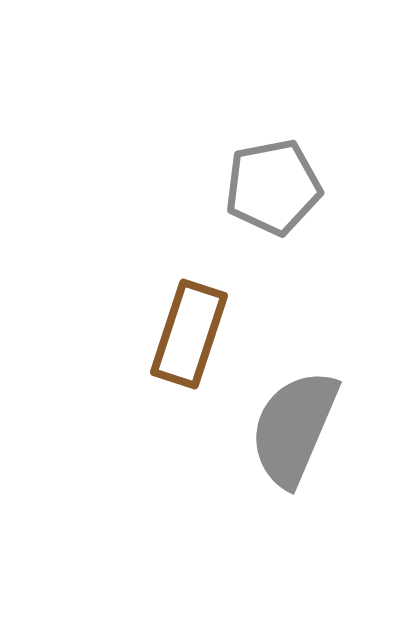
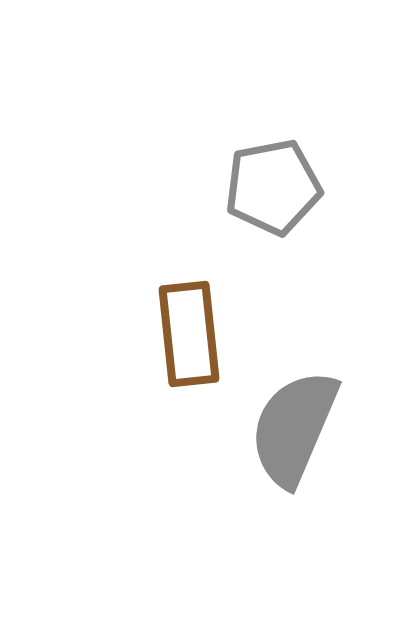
brown rectangle: rotated 24 degrees counterclockwise
